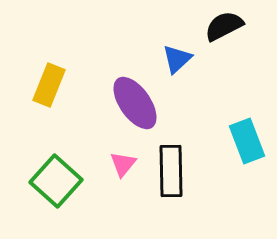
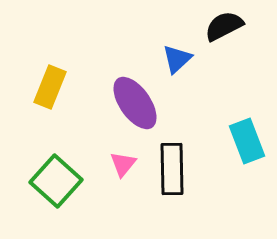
yellow rectangle: moved 1 px right, 2 px down
black rectangle: moved 1 px right, 2 px up
